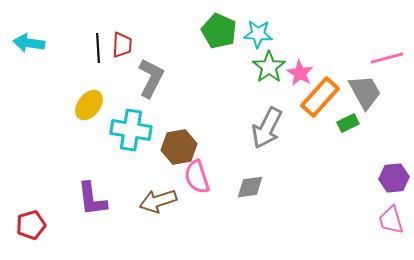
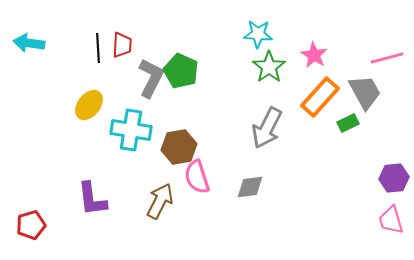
green pentagon: moved 38 px left, 40 px down
pink star: moved 14 px right, 18 px up
brown arrow: moved 2 px right; rotated 135 degrees clockwise
